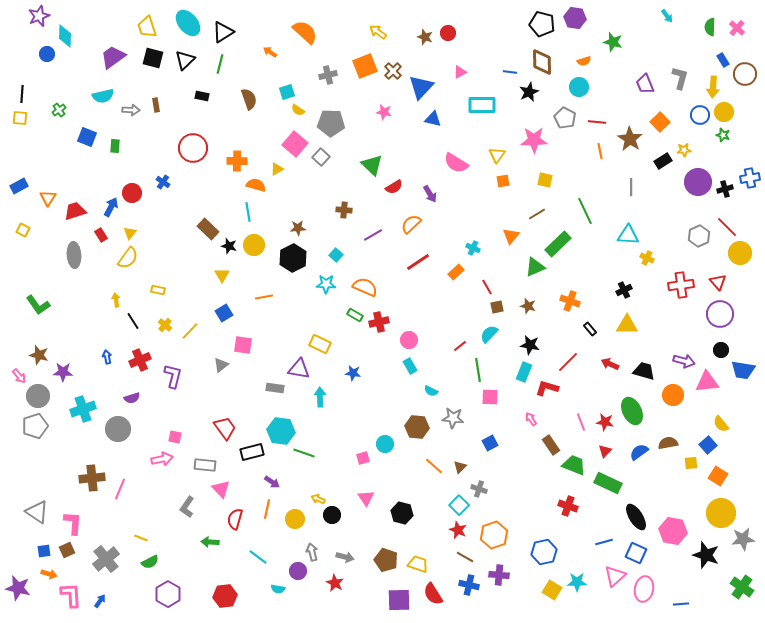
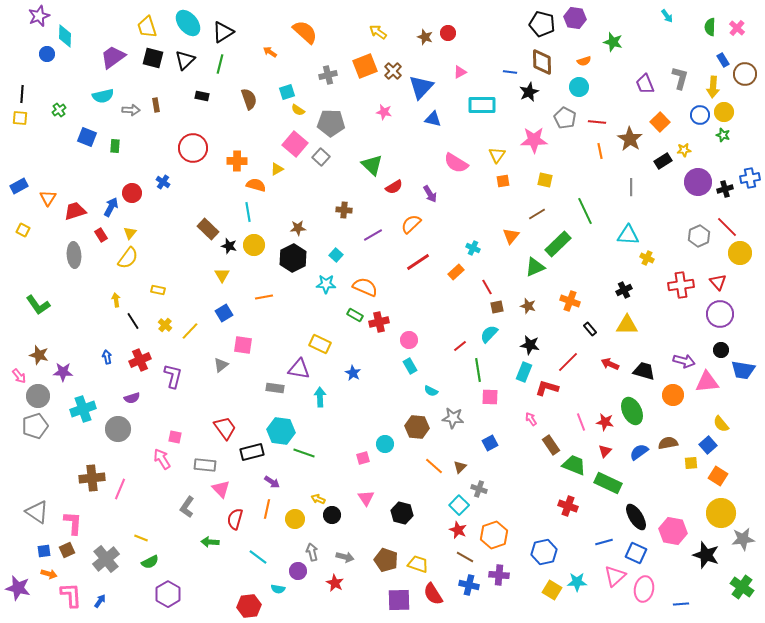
blue star at (353, 373): rotated 21 degrees clockwise
pink arrow at (162, 459): rotated 110 degrees counterclockwise
red hexagon at (225, 596): moved 24 px right, 10 px down
